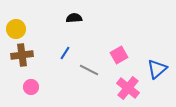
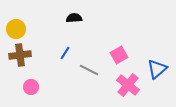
brown cross: moved 2 px left
pink cross: moved 3 px up
